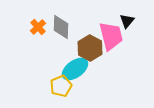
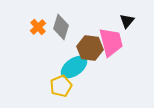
gray diamond: rotated 15 degrees clockwise
pink trapezoid: moved 6 px down
brown hexagon: rotated 20 degrees counterclockwise
cyan ellipse: moved 1 px left, 2 px up
